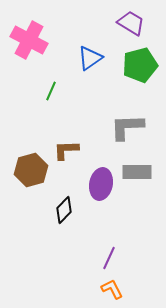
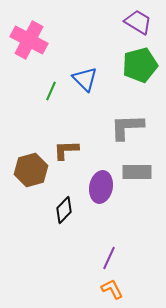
purple trapezoid: moved 7 px right, 1 px up
blue triangle: moved 5 px left, 21 px down; rotated 40 degrees counterclockwise
purple ellipse: moved 3 px down
